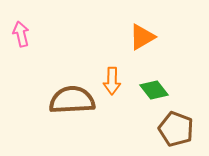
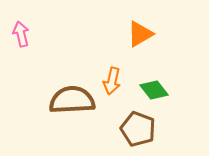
orange triangle: moved 2 px left, 3 px up
orange arrow: rotated 12 degrees clockwise
brown pentagon: moved 38 px left
